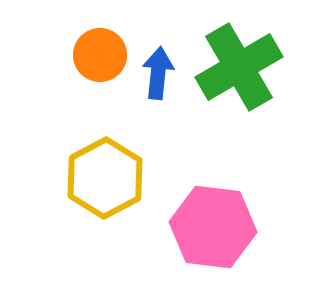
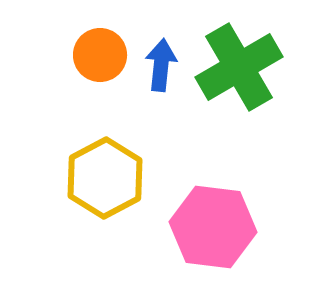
blue arrow: moved 3 px right, 8 px up
